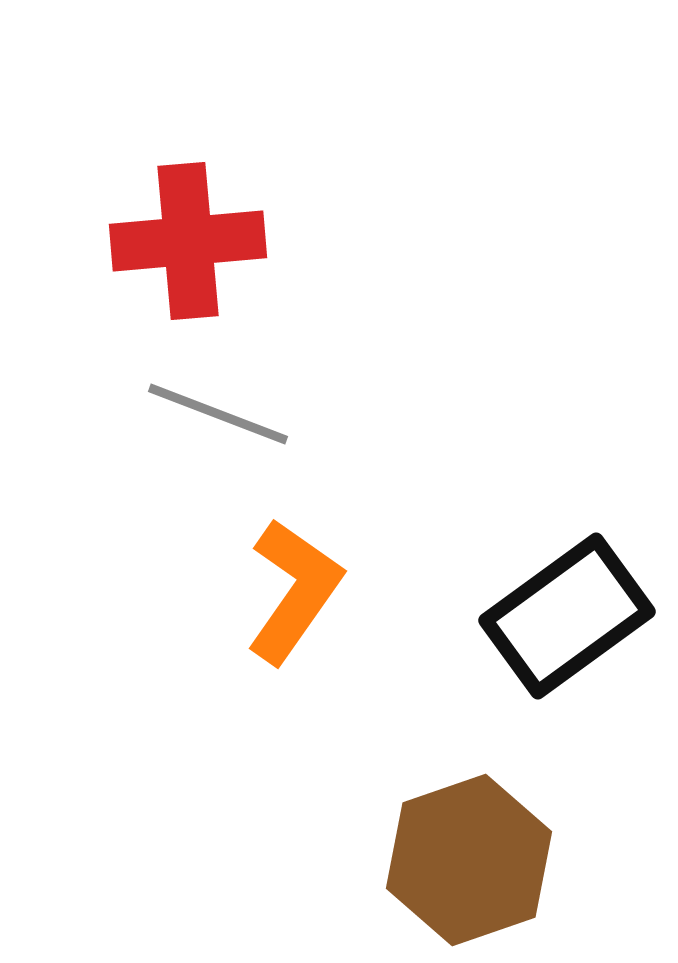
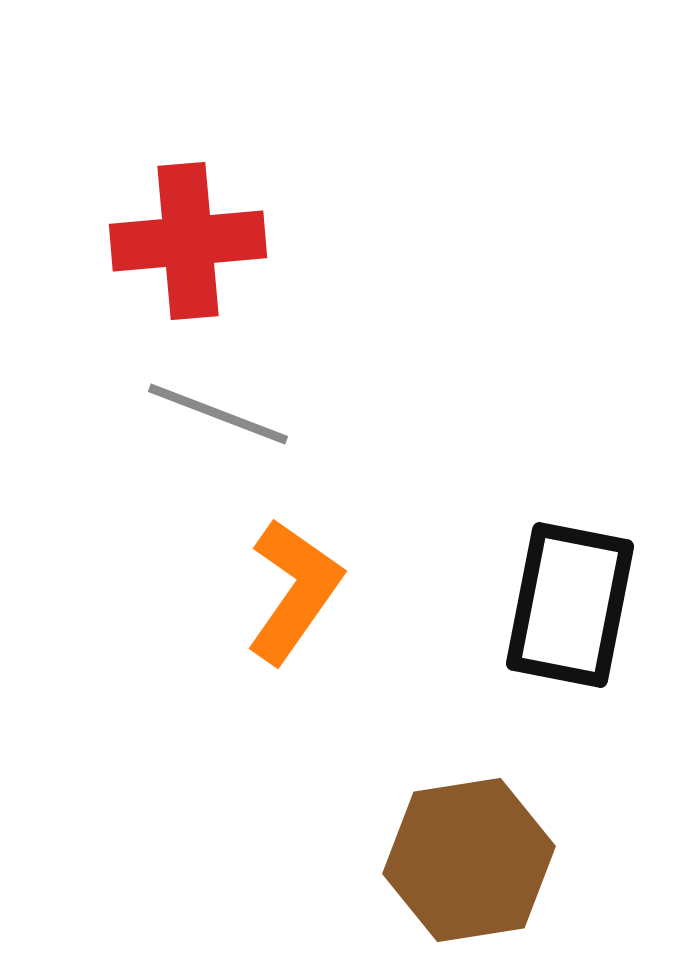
black rectangle: moved 3 px right, 11 px up; rotated 43 degrees counterclockwise
brown hexagon: rotated 10 degrees clockwise
